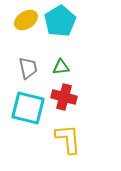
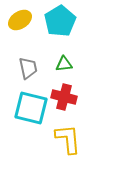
yellow ellipse: moved 6 px left
green triangle: moved 3 px right, 3 px up
cyan square: moved 3 px right
